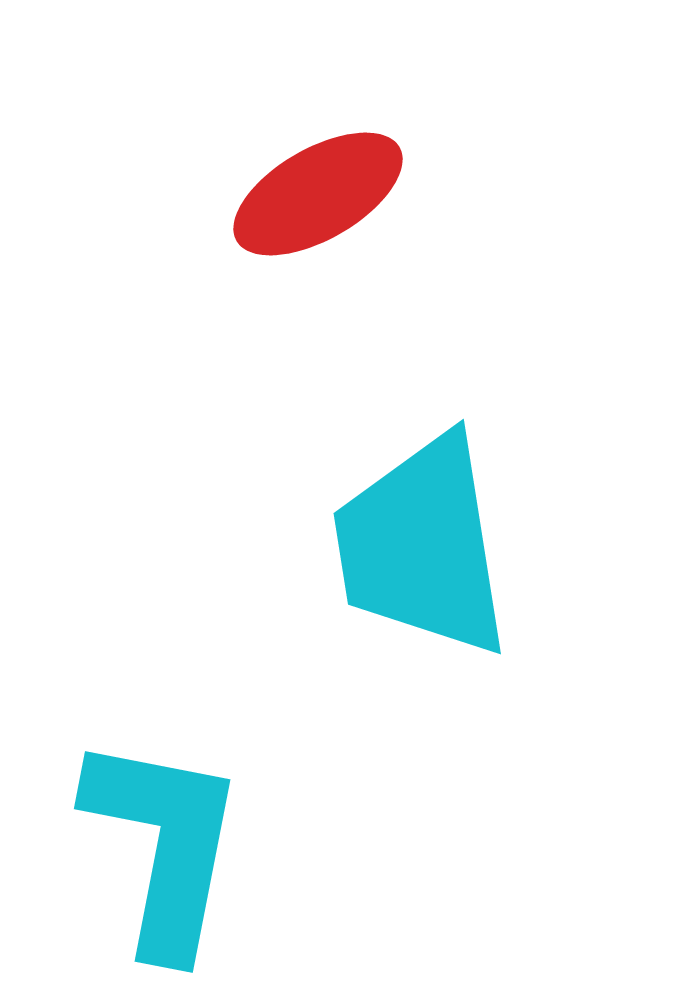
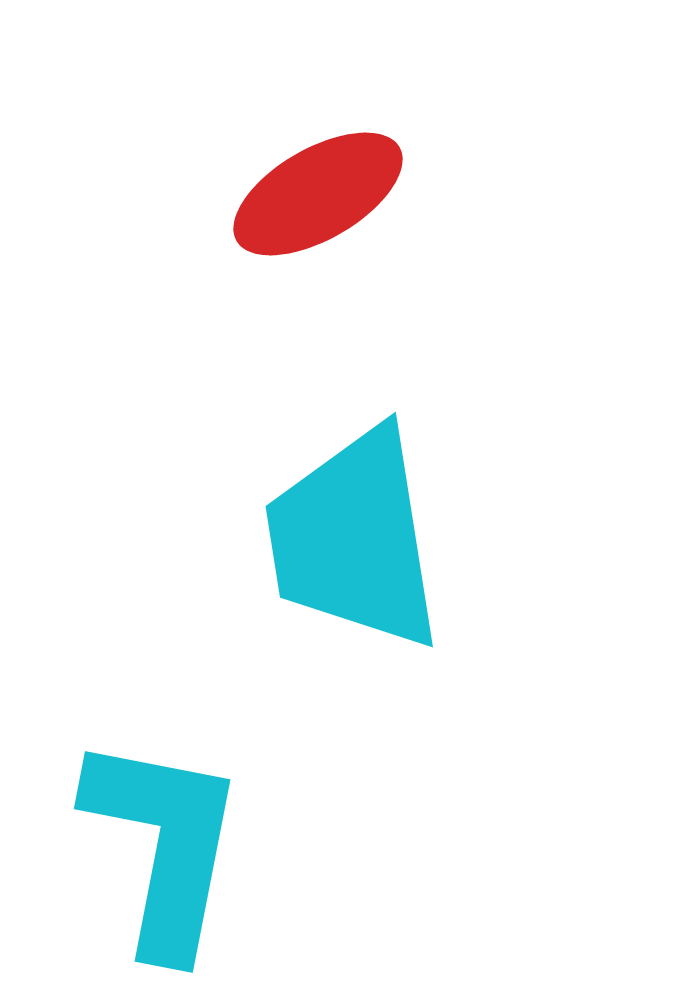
cyan trapezoid: moved 68 px left, 7 px up
